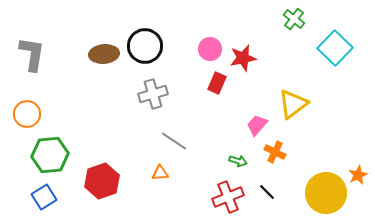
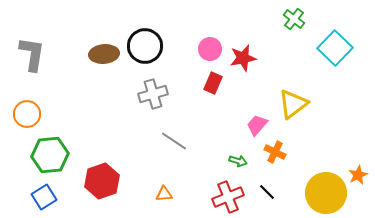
red rectangle: moved 4 px left
orange triangle: moved 4 px right, 21 px down
